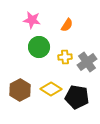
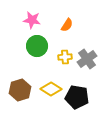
green circle: moved 2 px left, 1 px up
gray cross: moved 3 px up
brown hexagon: rotated 10 degrees clockwise
